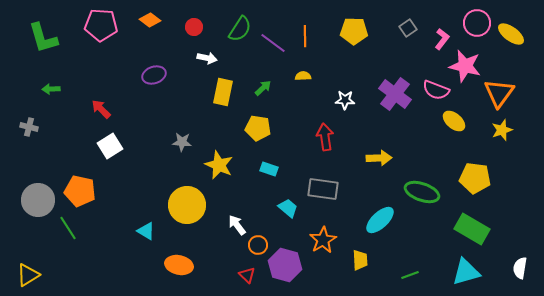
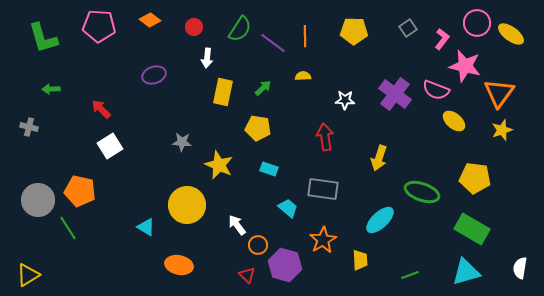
pink pentagon at (101, 25): moved 2 px left, 1 px down
white arrow at (207, 58): rotated 84 degrees clockwise
yellow arrow at (379, 158): rotated 110 degrees clockwise
cyan triangle at (146, 231): moved 4 px up
